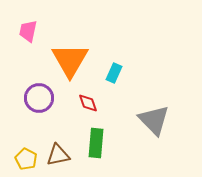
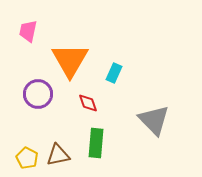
purple circle: moved 1 px left, 4 px up
yellow pentagon: moved 1 px right, 1 px up
